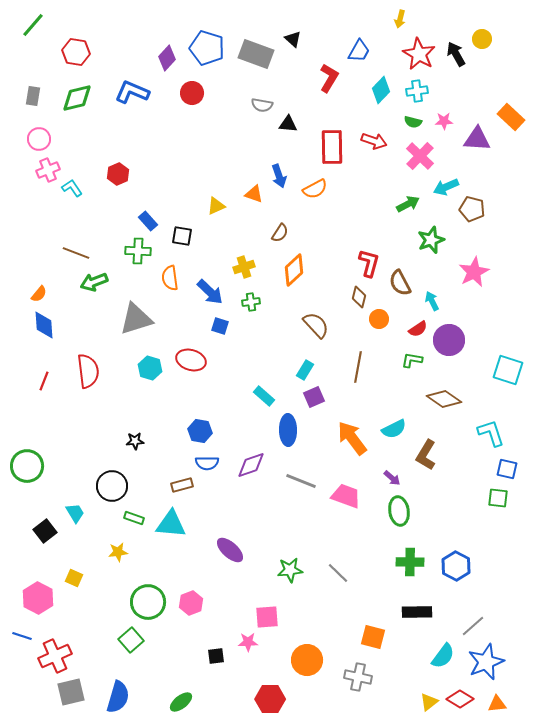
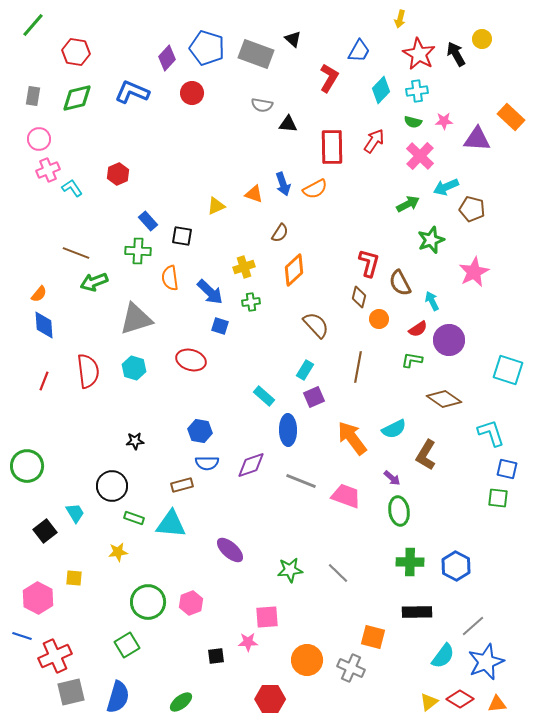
red arrow at (374, 141): rotated 75 degrees counterclockwise
blue arrow at (279, 176): moved 4 px right, 8 px down
cyan hexagon at (150, 368): moved 16 px left
yellow square at (74, 578): rotated 18 degrees counterclockwise
green square at (131, 640): moved 4 px left, 5 px down; rotated 10 degrees clockwise
gray cross at (358, 677): moved 7 px left, 9 px up; rotated 12 degrees clockwise
